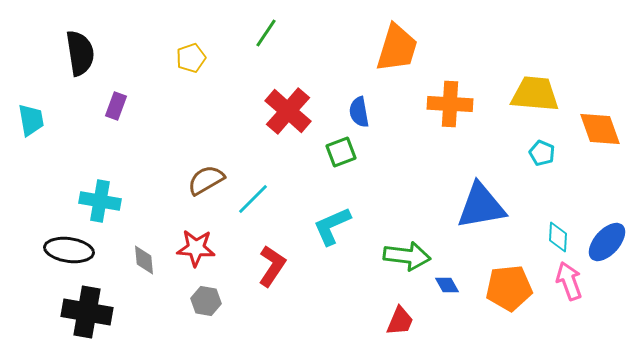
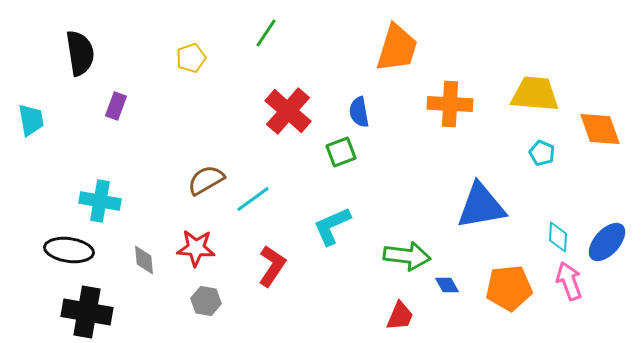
cyan line: rotated 9 degrees clockwise
red trapezoid: moved 5 px up
